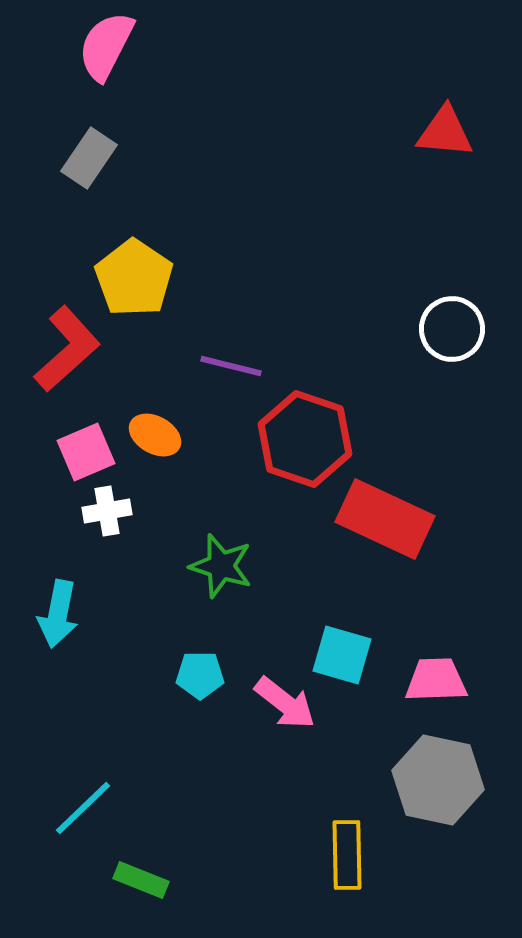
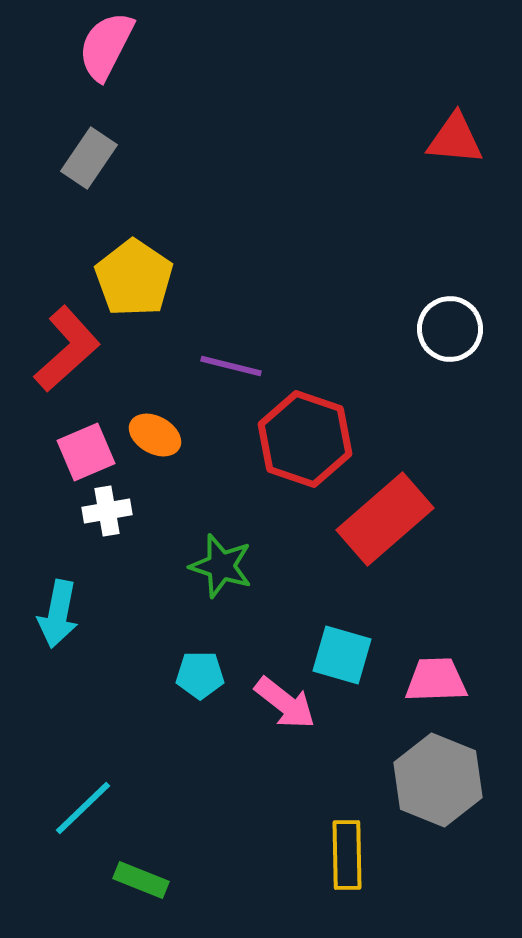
red triangle: moved 10 px right, 7 px down
white circle: moved 2 px left
red rectangle: rotated 66 degrees counterclockwise
gray hexagon: rotated 10 degrees clockwise
